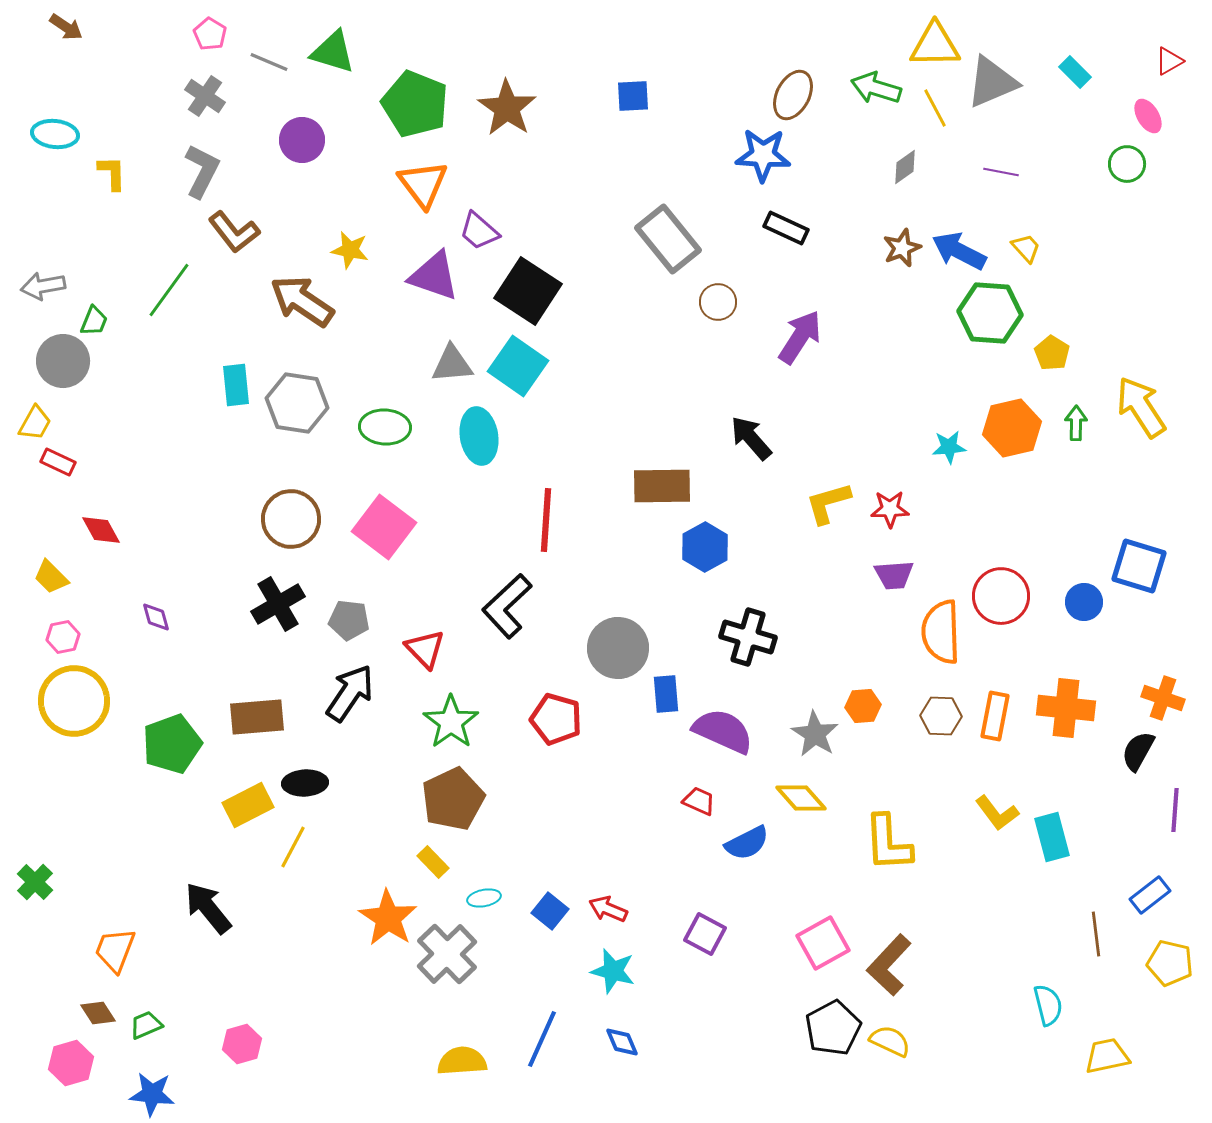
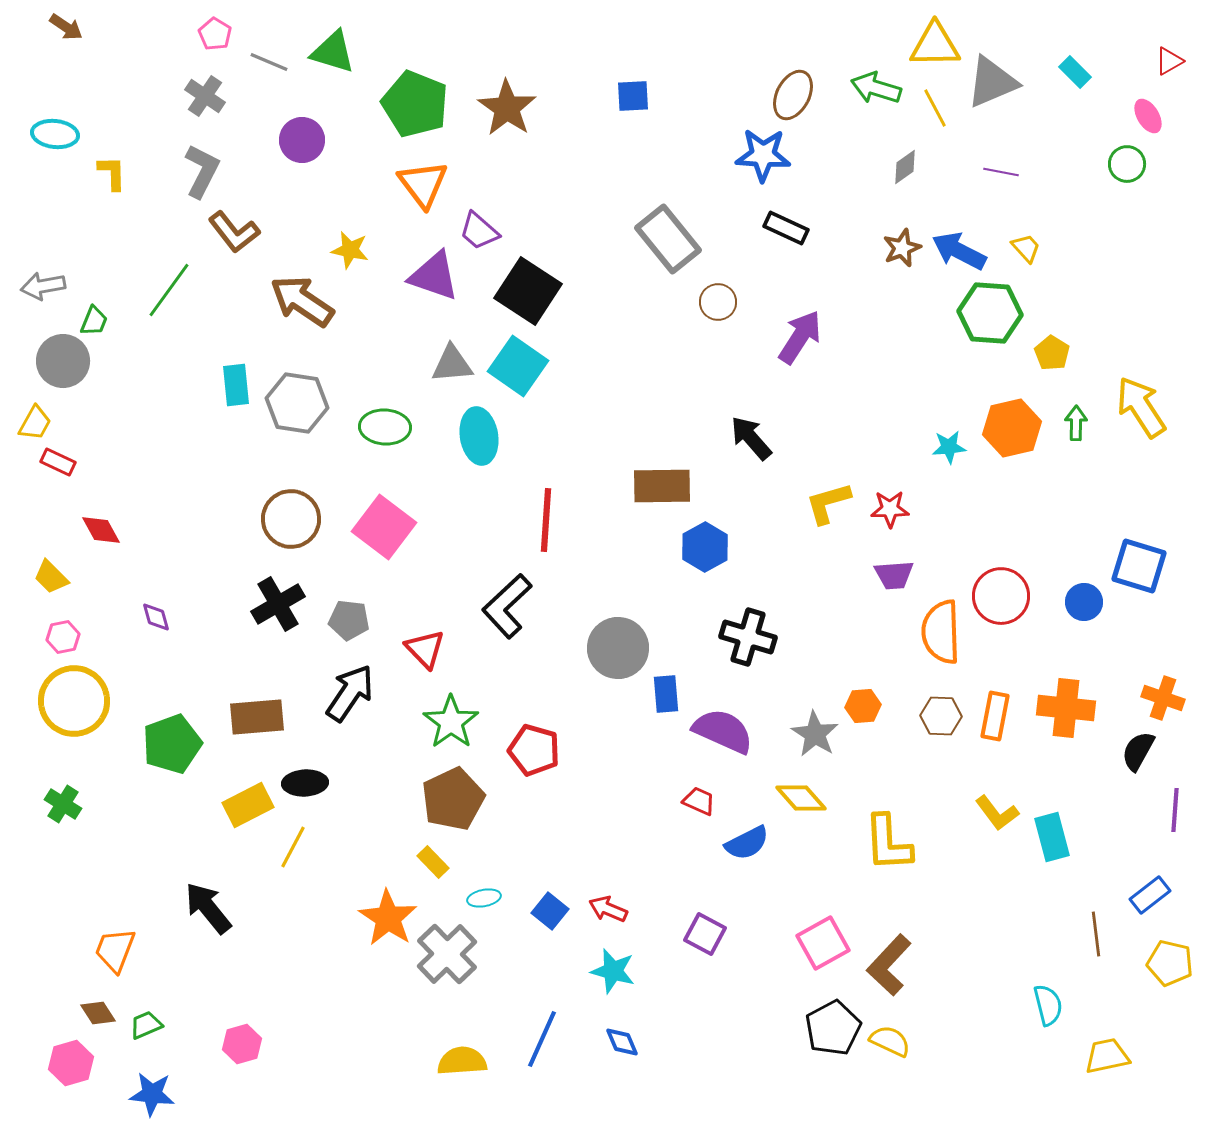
pink pentagon at (210, 34): moved 5 px right
red pentagon at (556, 719): moved 22 px left, 31 px down
green cross at (35, 882): moved 28 px right, 78 px up; rotated 12 degrees counterclockwise
